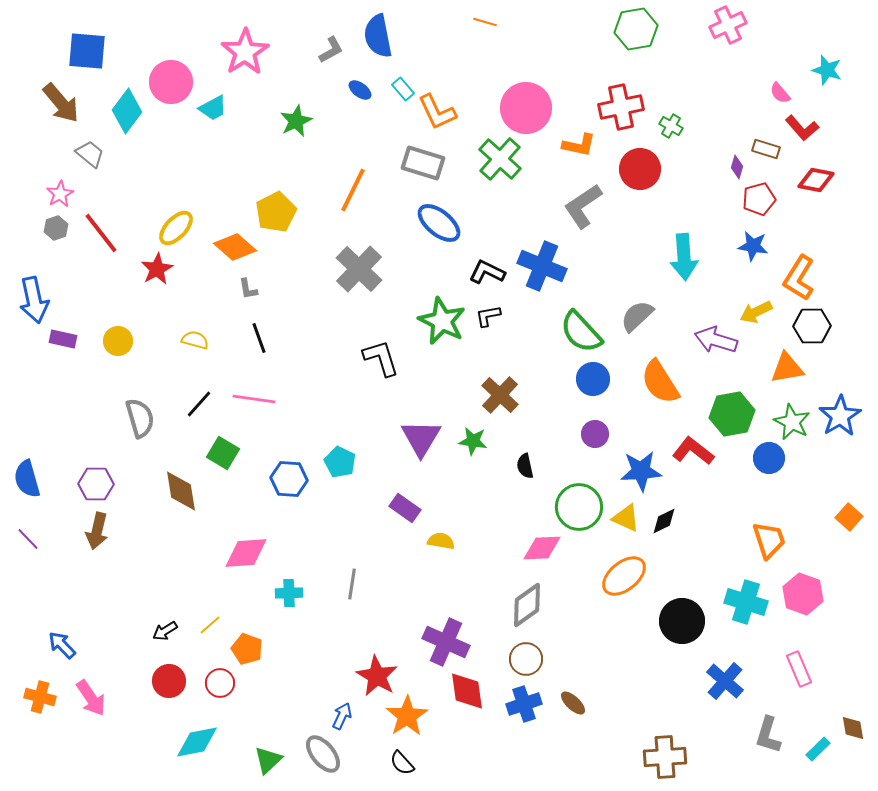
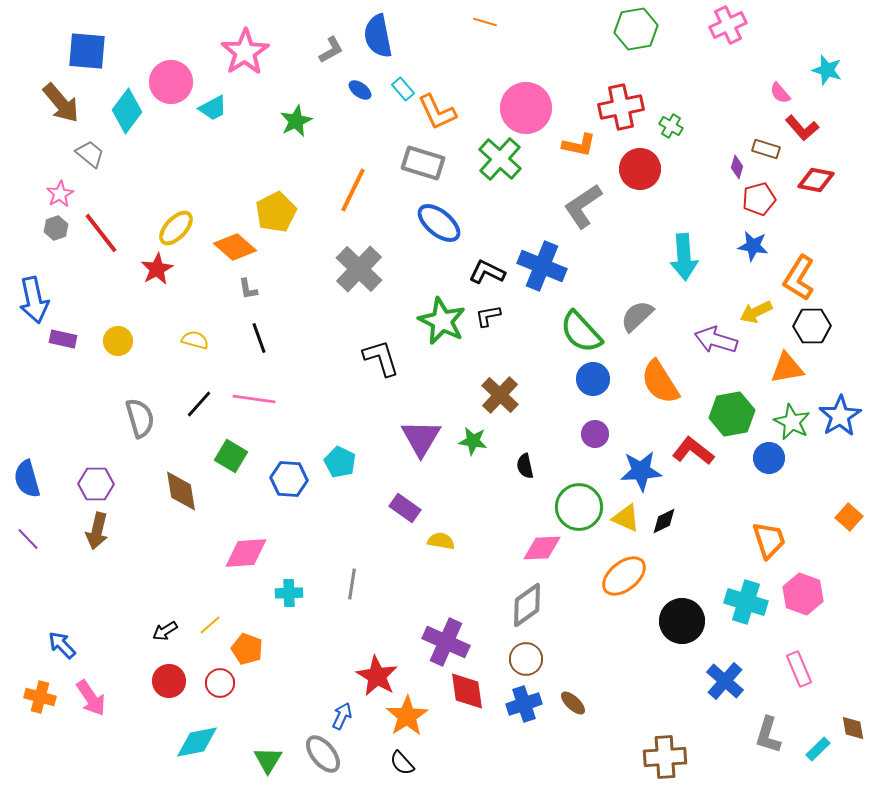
green square at (223, 453): moved 8 px right, 3 px down
green triangle at (268, 760): rotated 16 degrees counterclockwise
